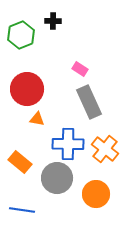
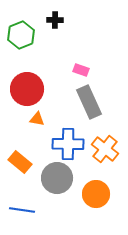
black cross: moved 2 px right, 1 px up
pink rectangle: moved 1 px right, 1 px down; rotated 14 degrees counterclockwise
